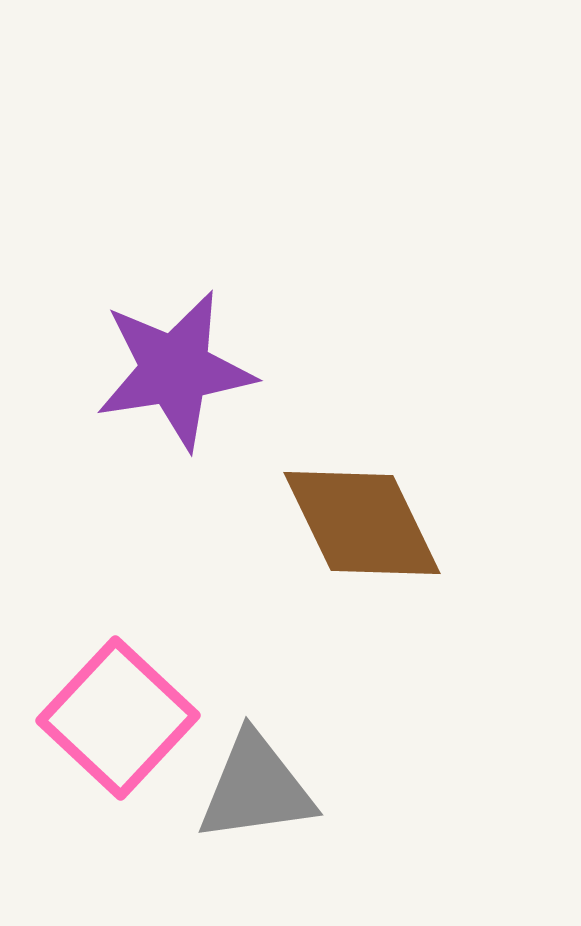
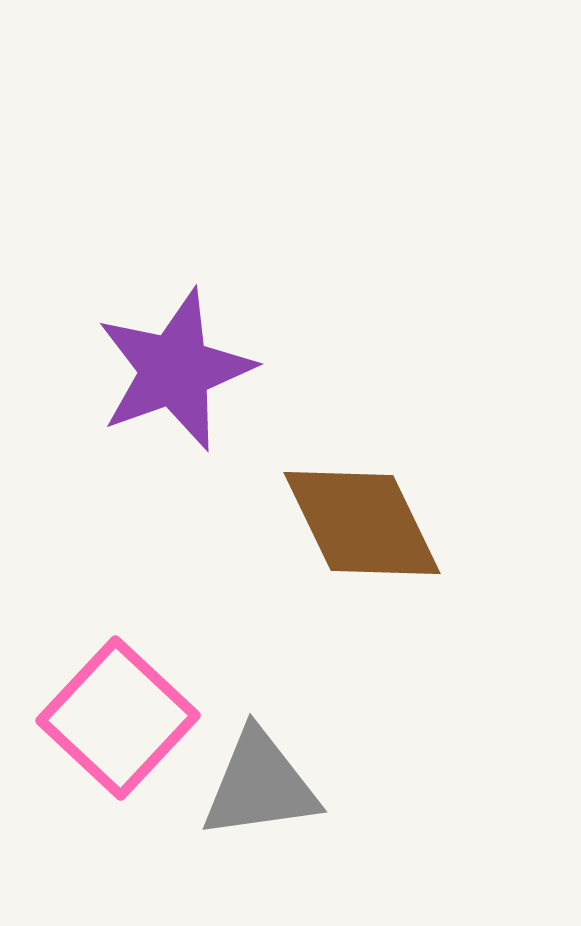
purple star: rotated 11 degrees counterclockwise
gray triangle: moved 4 px right, 3 px up
